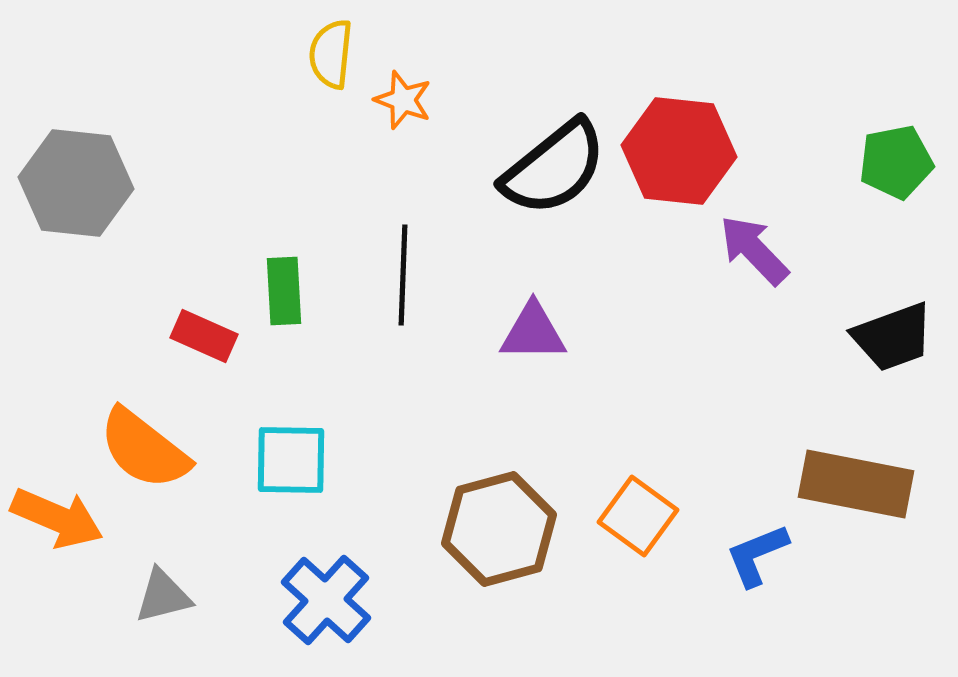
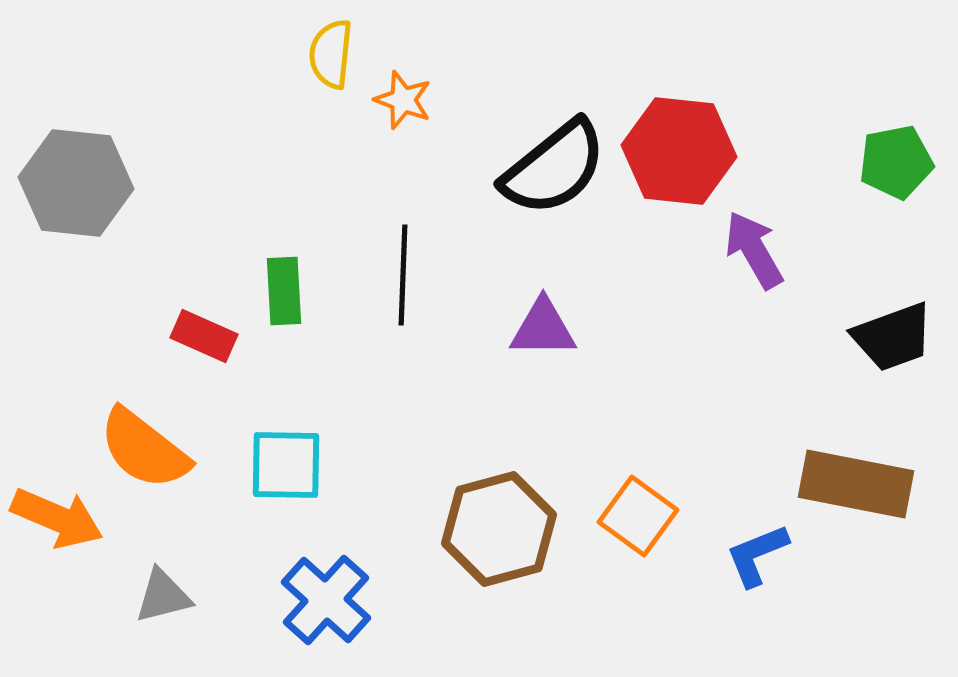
purple arrow: rotated 14 degrees clockwise
purple triangle: moved 10 px right, 4 px up
cyan square: moved 5 px left, 5 px down
